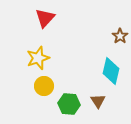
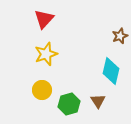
red triangle: moved 1 px left, 1 px down
brown star: rotated 14 degrees clockwise
yellow star: moved 8 px right, 4 px up
yellow circle: moved 2 px left, 4 px down
green hexagon: rotated 20 degrees counterclockwise
